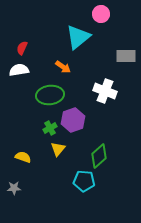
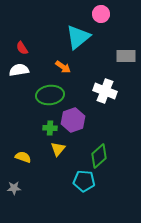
red semicircle: rotated 56 degrees counterclockwise
green cross: rotated 32 degrees clockwise
